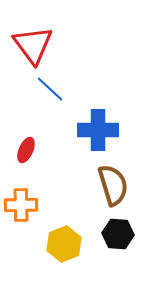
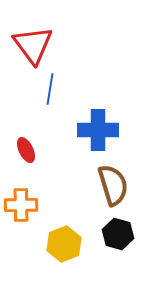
blue line: rotated 56 degrees clockwise
red ellipse: rotated 50 degrees counterclockwise
black hexagon: rotated 12 degrees clockwise
